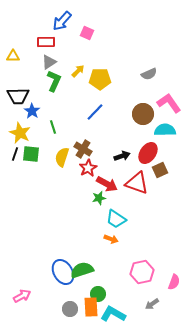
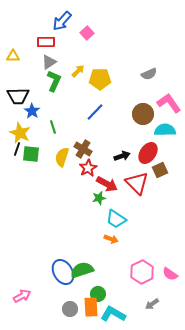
pink square: rotated 24 degrees clockwise
black line: moved 2 px right, 5 px up
red triangle: rotated 25 degrees clockwise
pink hexagon: rotated 15 degrees counterclockwise
pink semicircle: moved 4 px left, 8 px up; rotated 105 degrees clockwise
